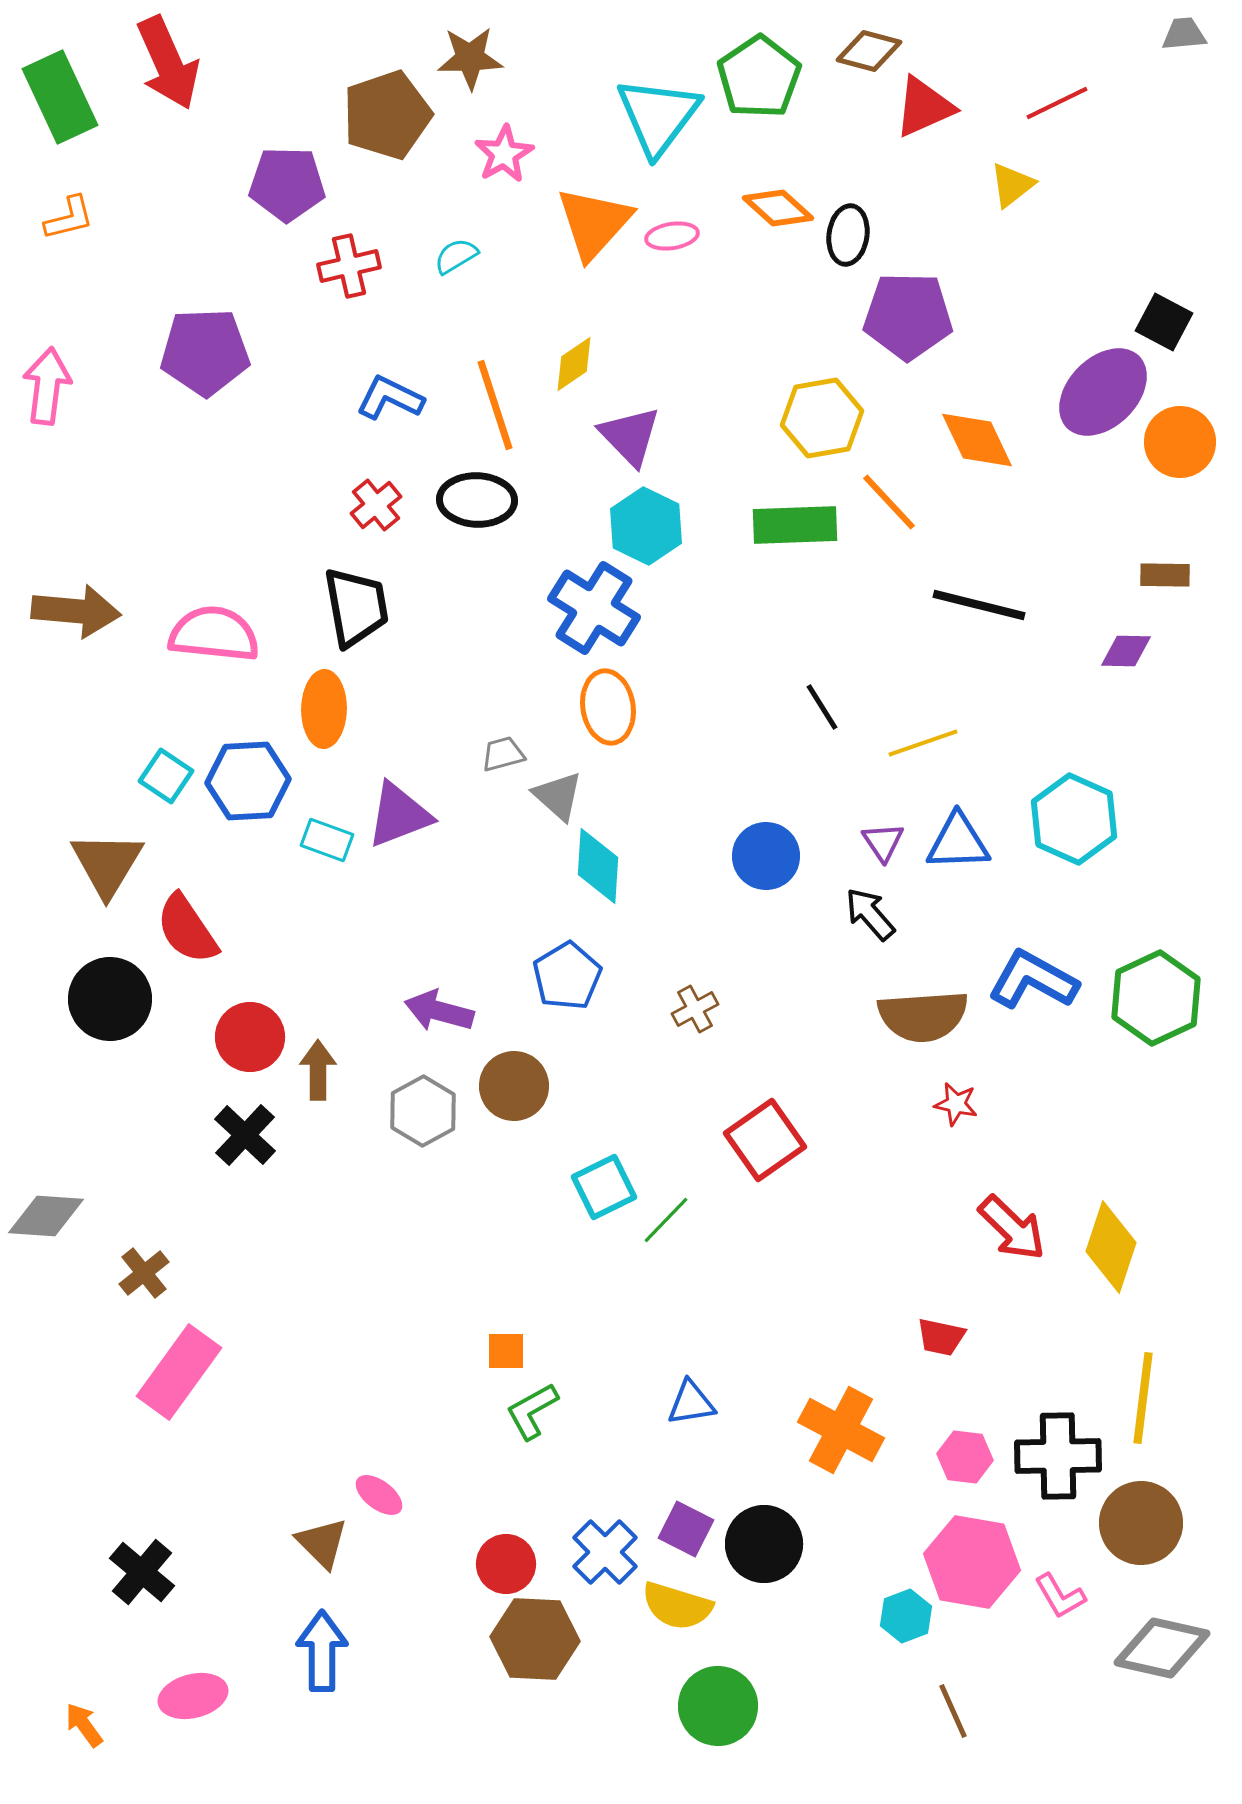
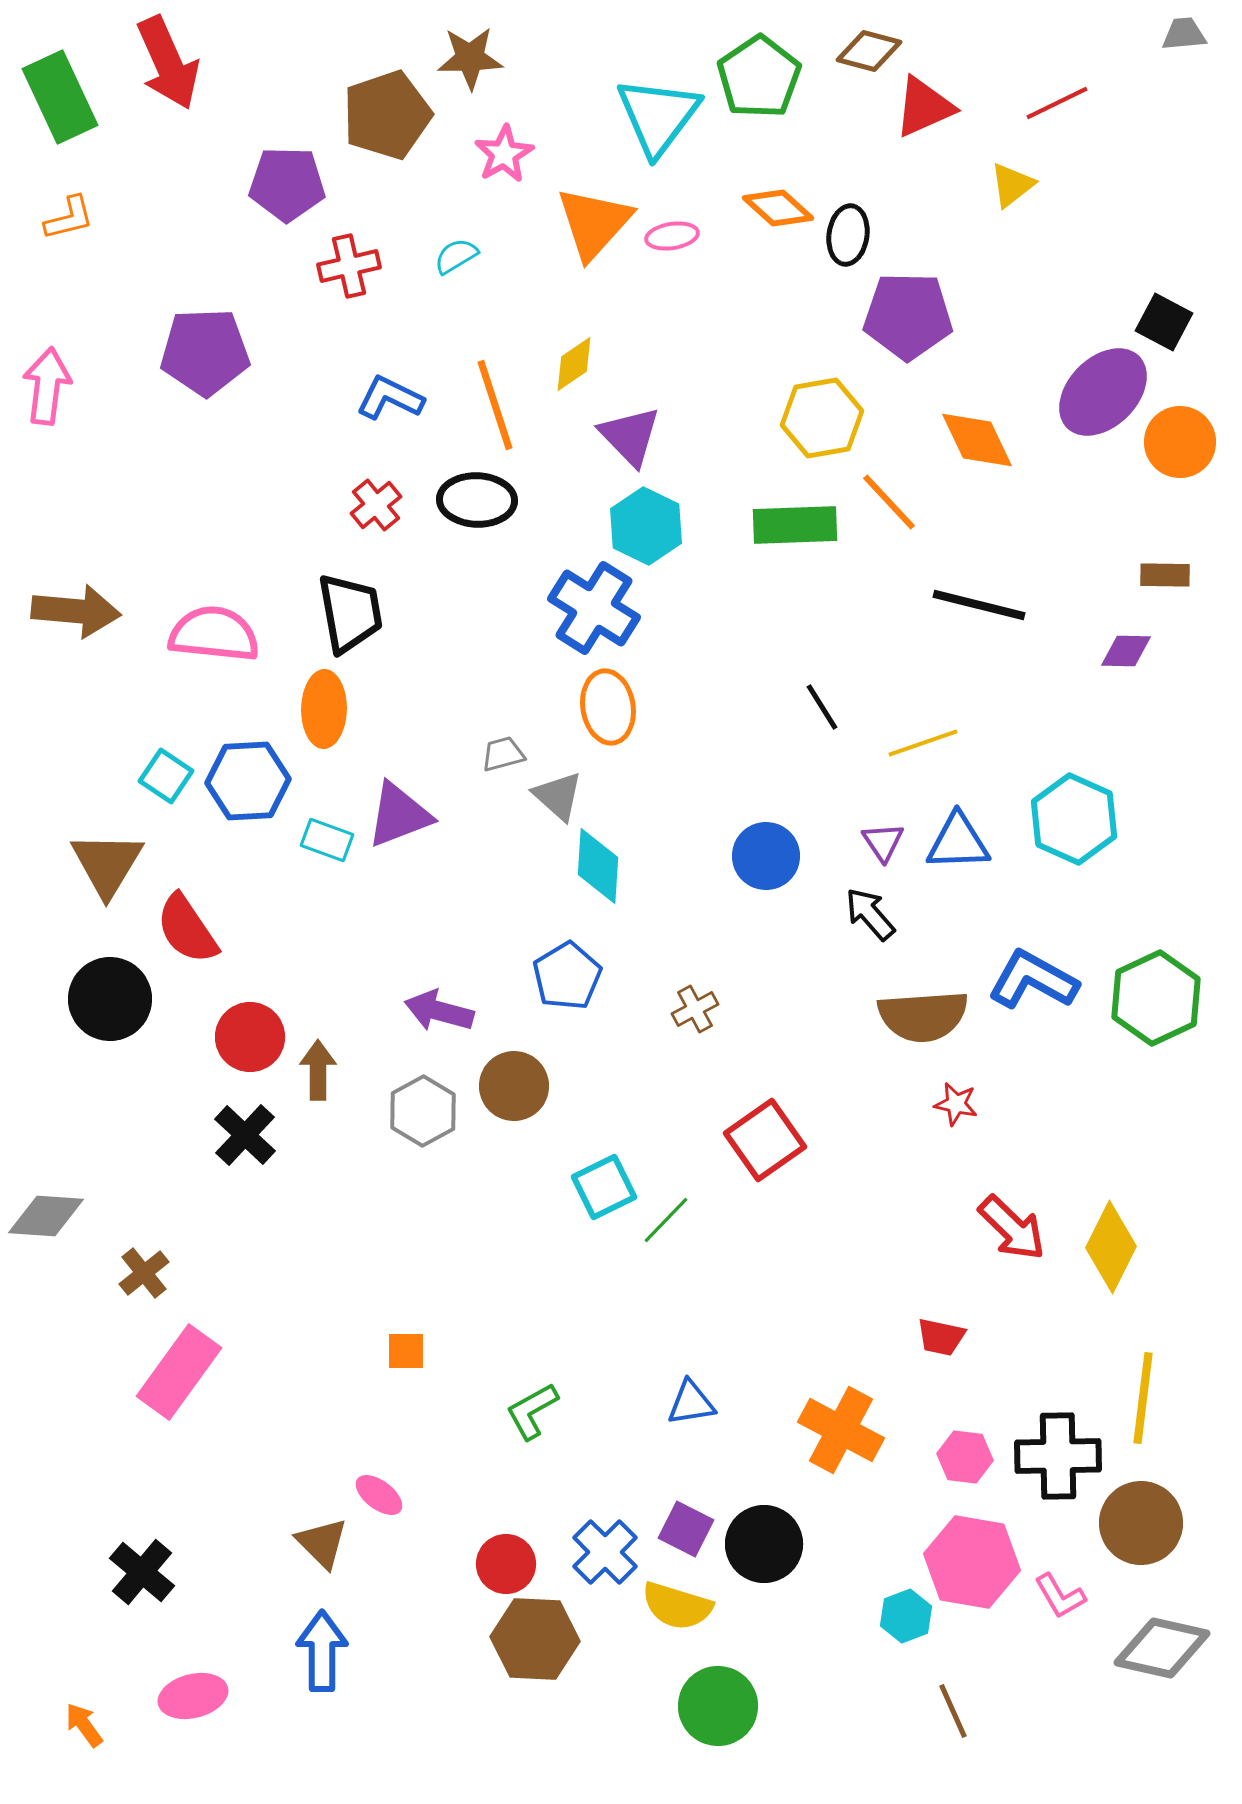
black trapezoid at (356, 607): moved 6 px left, 6 px down
yellow diamond at (1111, 1247): rotated 8 degrees clockwise
orange square at (506, 1351): moved 100 px left
